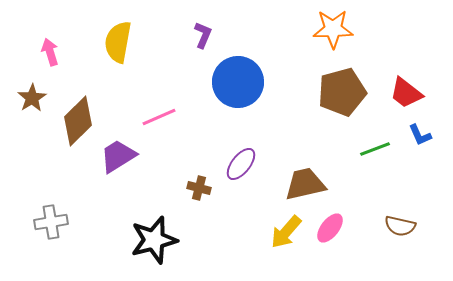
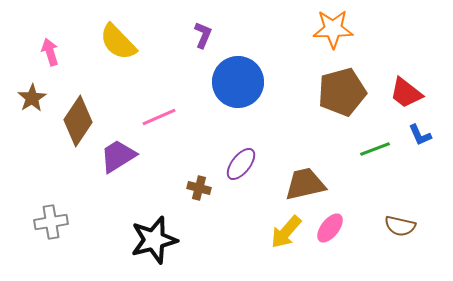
yellow semicircle: rotated 54 degrees counterclockwise
brown diamond: rotated 12 degrees counterclockwise
